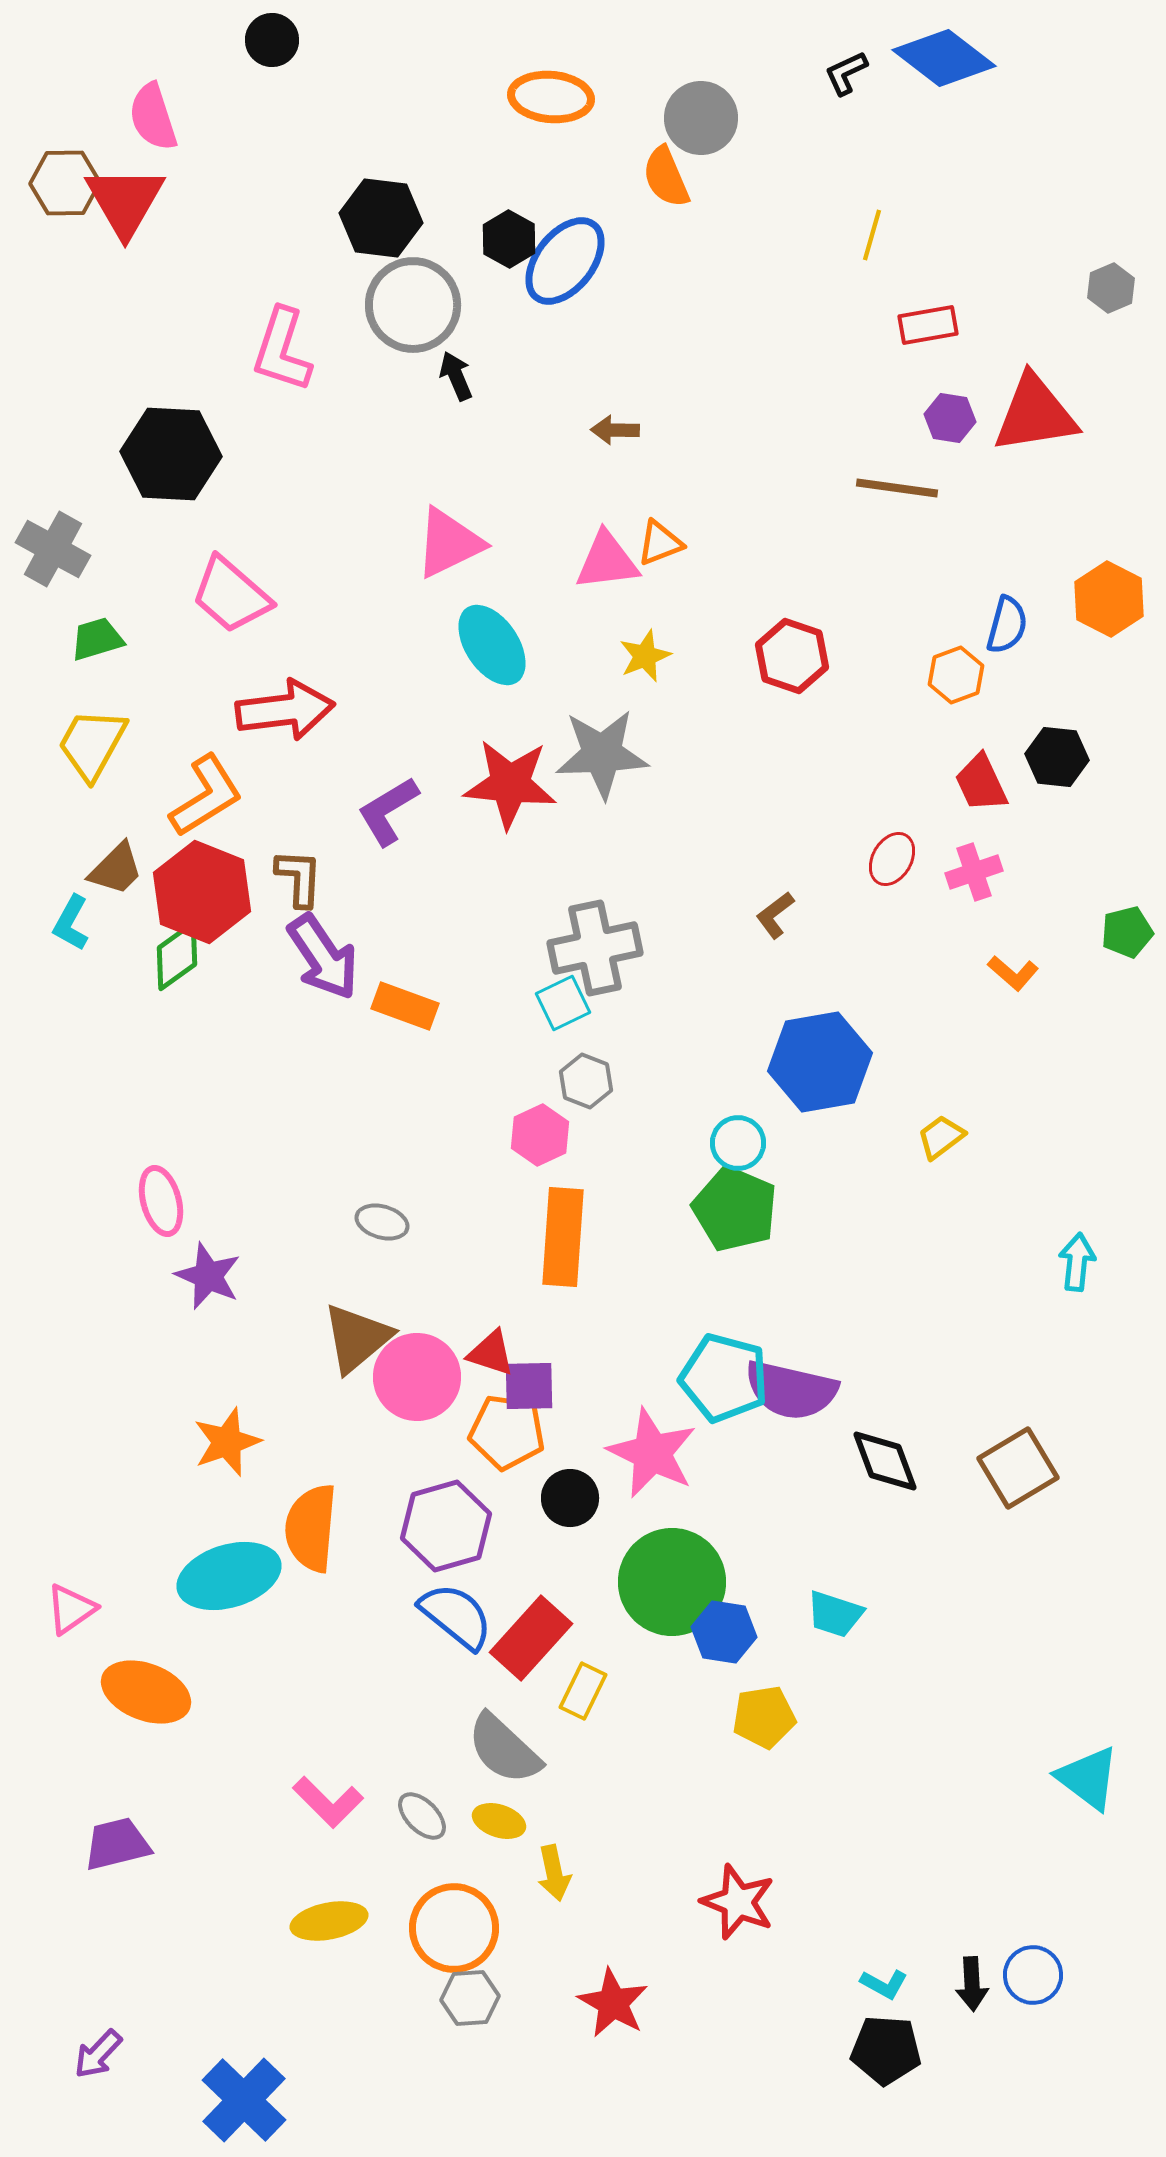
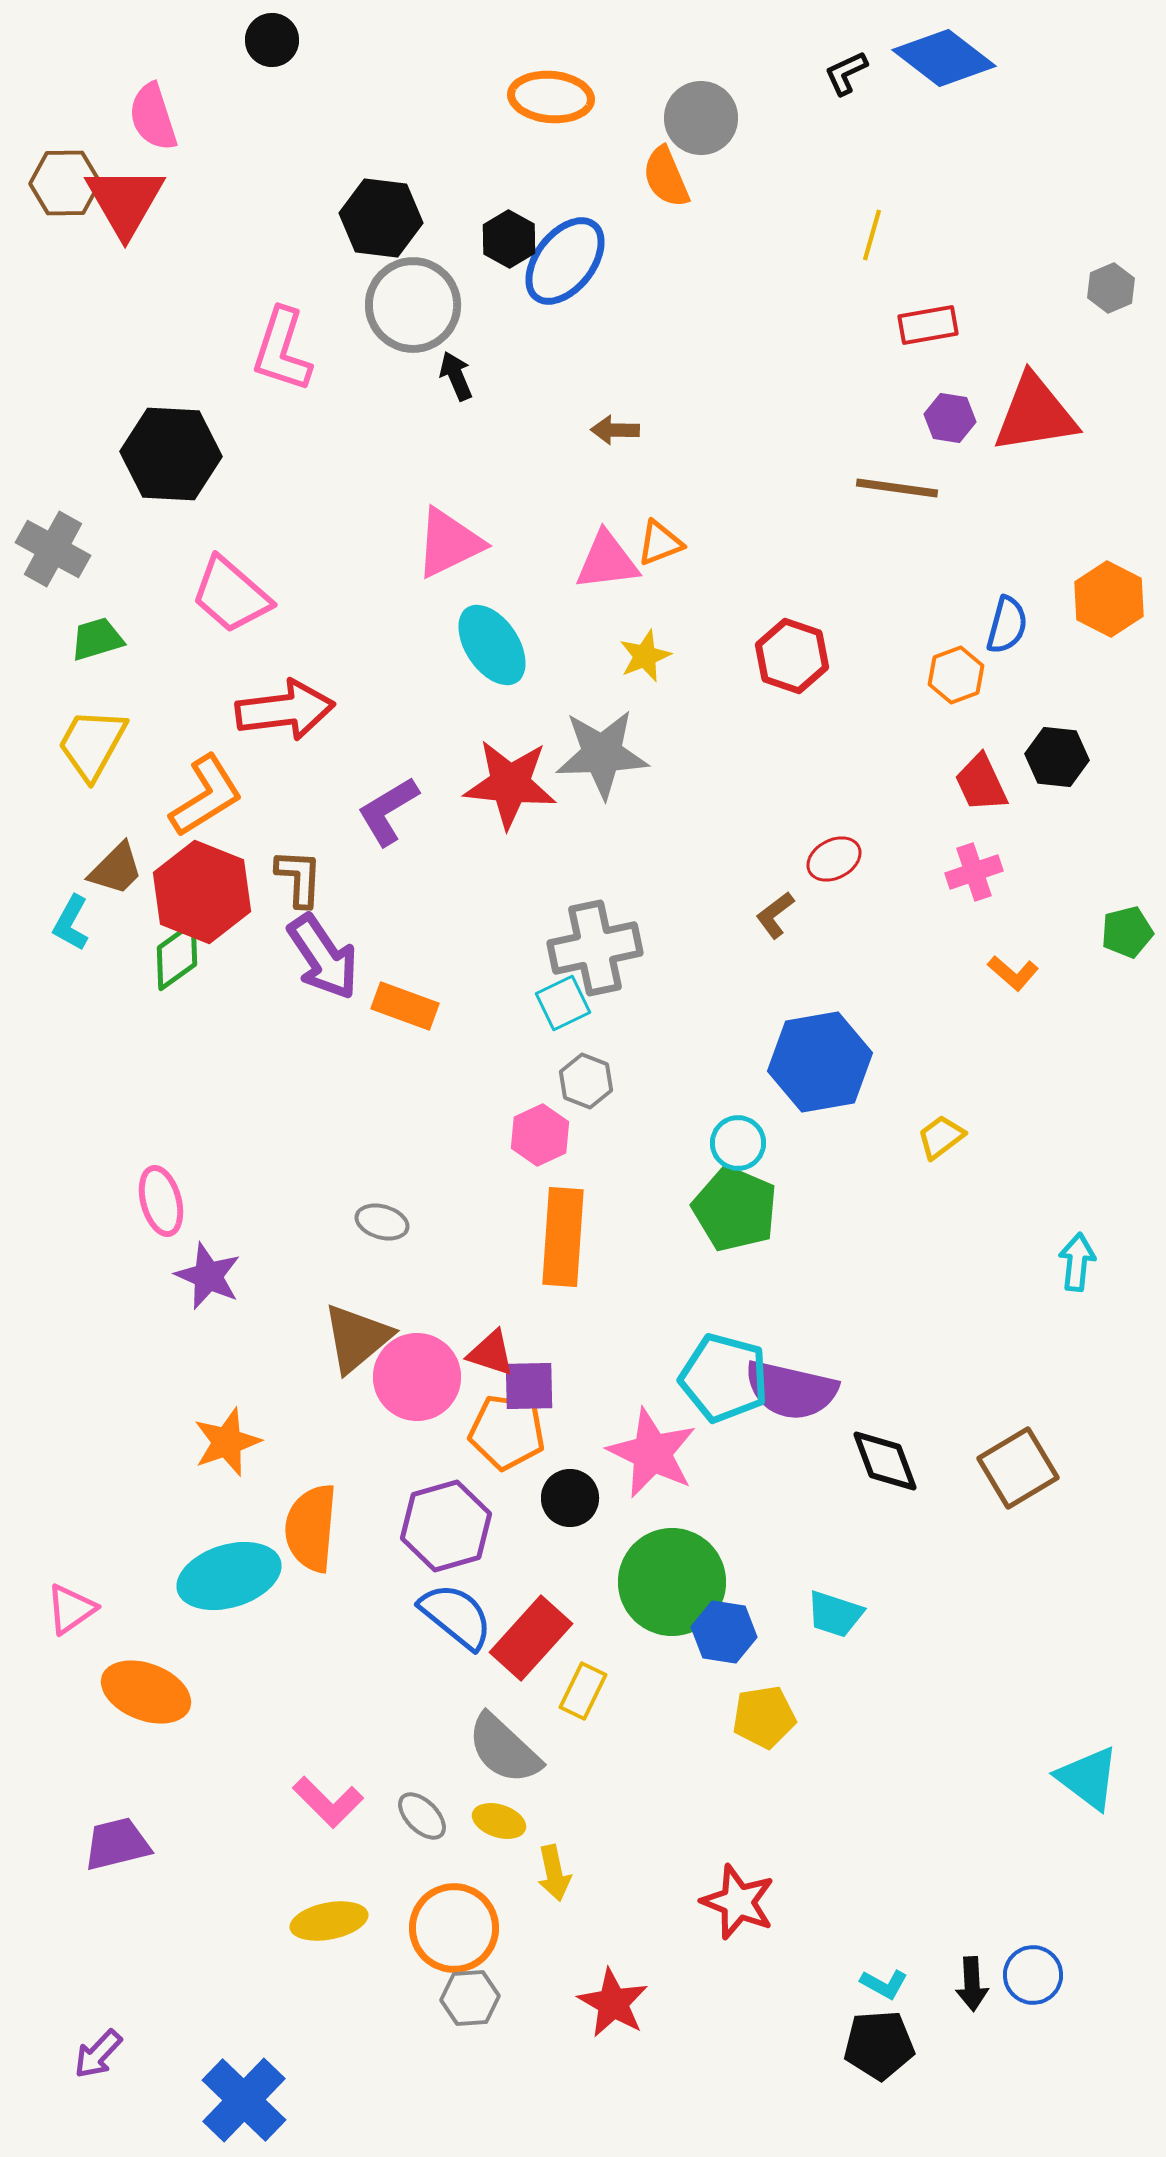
red ellipse at (892, 859): moved 58 px left; rotated 32 degrees clockwise
black pentagon at (886, 2050): moved 7 px left, 5 px up; rotated 8 degrees counterclockwise
